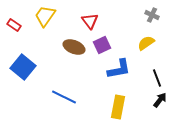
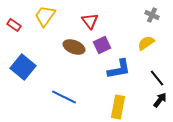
black line: rotated 18 degrees counterclockwise
